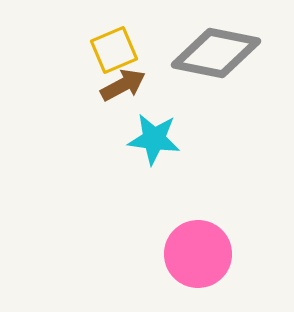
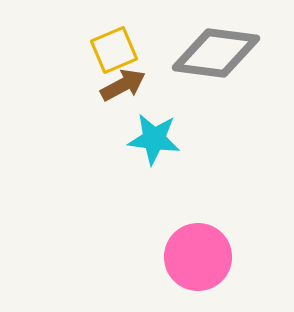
gray diamond: rotated 4 degrees counterclockwise
pink circle: moved 3 px down
